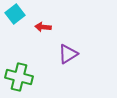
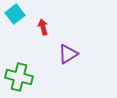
red arrow: rotated 70 degrees clockwise
